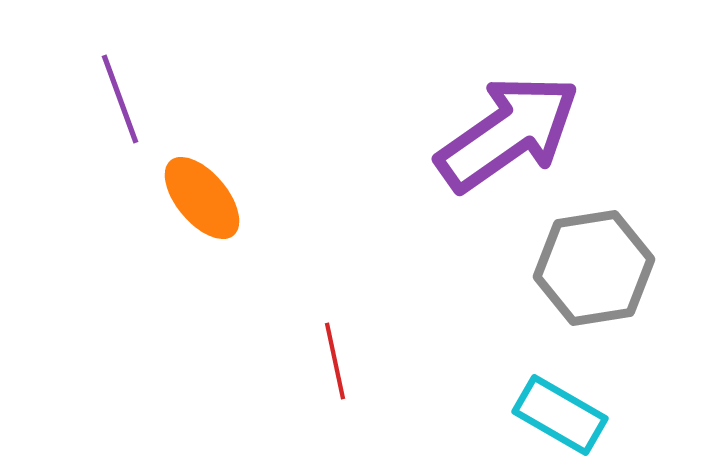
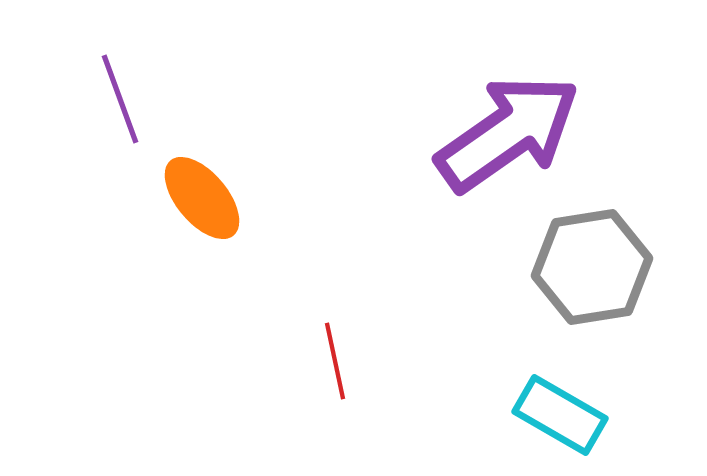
gray hexagon: moved 2 px left, 1 px up
